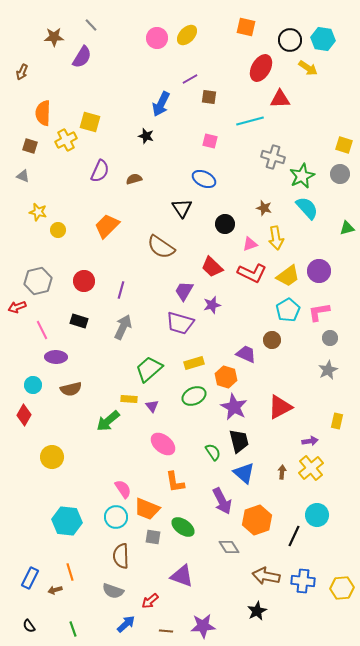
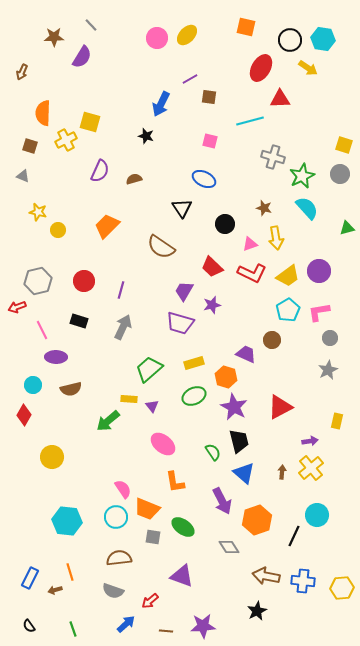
brown semicircle at (121, 556): moved 2 px left, 2 px down; rotated 85 degrees clockwise
